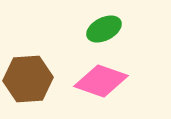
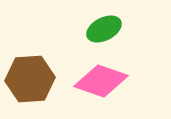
brown hexagon: moved 2 px right
